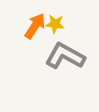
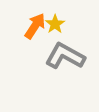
yellow star: rotated 30 degrees clockwise
